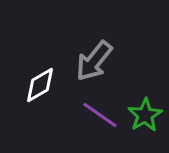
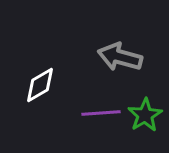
gray arrow: moved 26 px right, 4 px up; rotated 66 degrees clockwise
purple line: moved 1 px right, 2 px up; rotated 39 degrees counterclockwise
